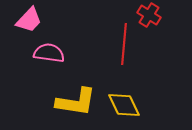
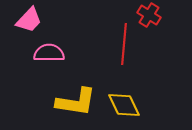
pink semicircle: rotated 8 degrees counterclockwise
